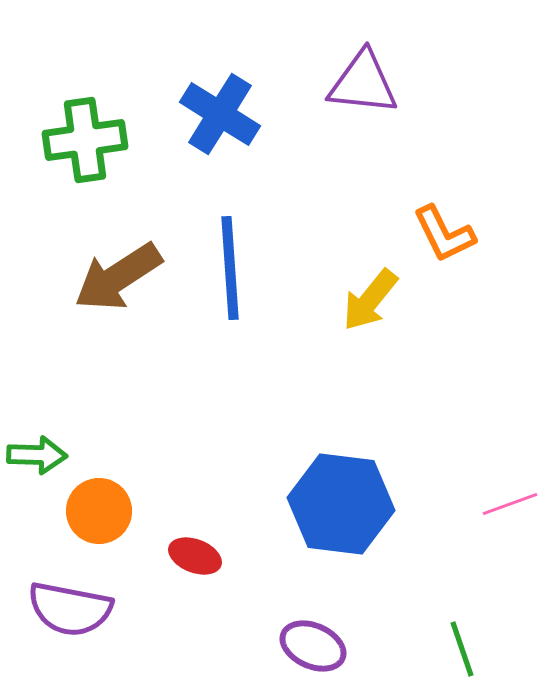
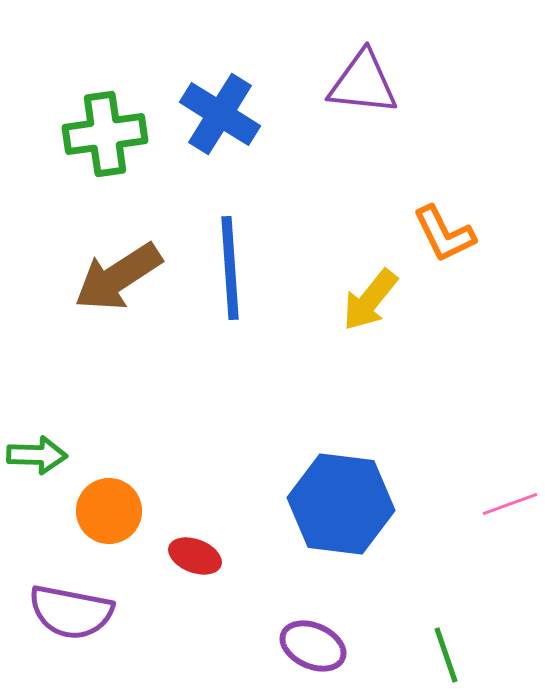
green cross: moved 20 px right, 6 px up
orange circle: moved 10 px right
purple semicircle: moved 1 px right, 3 px down
green line: moved 16 px left, 6 px down
